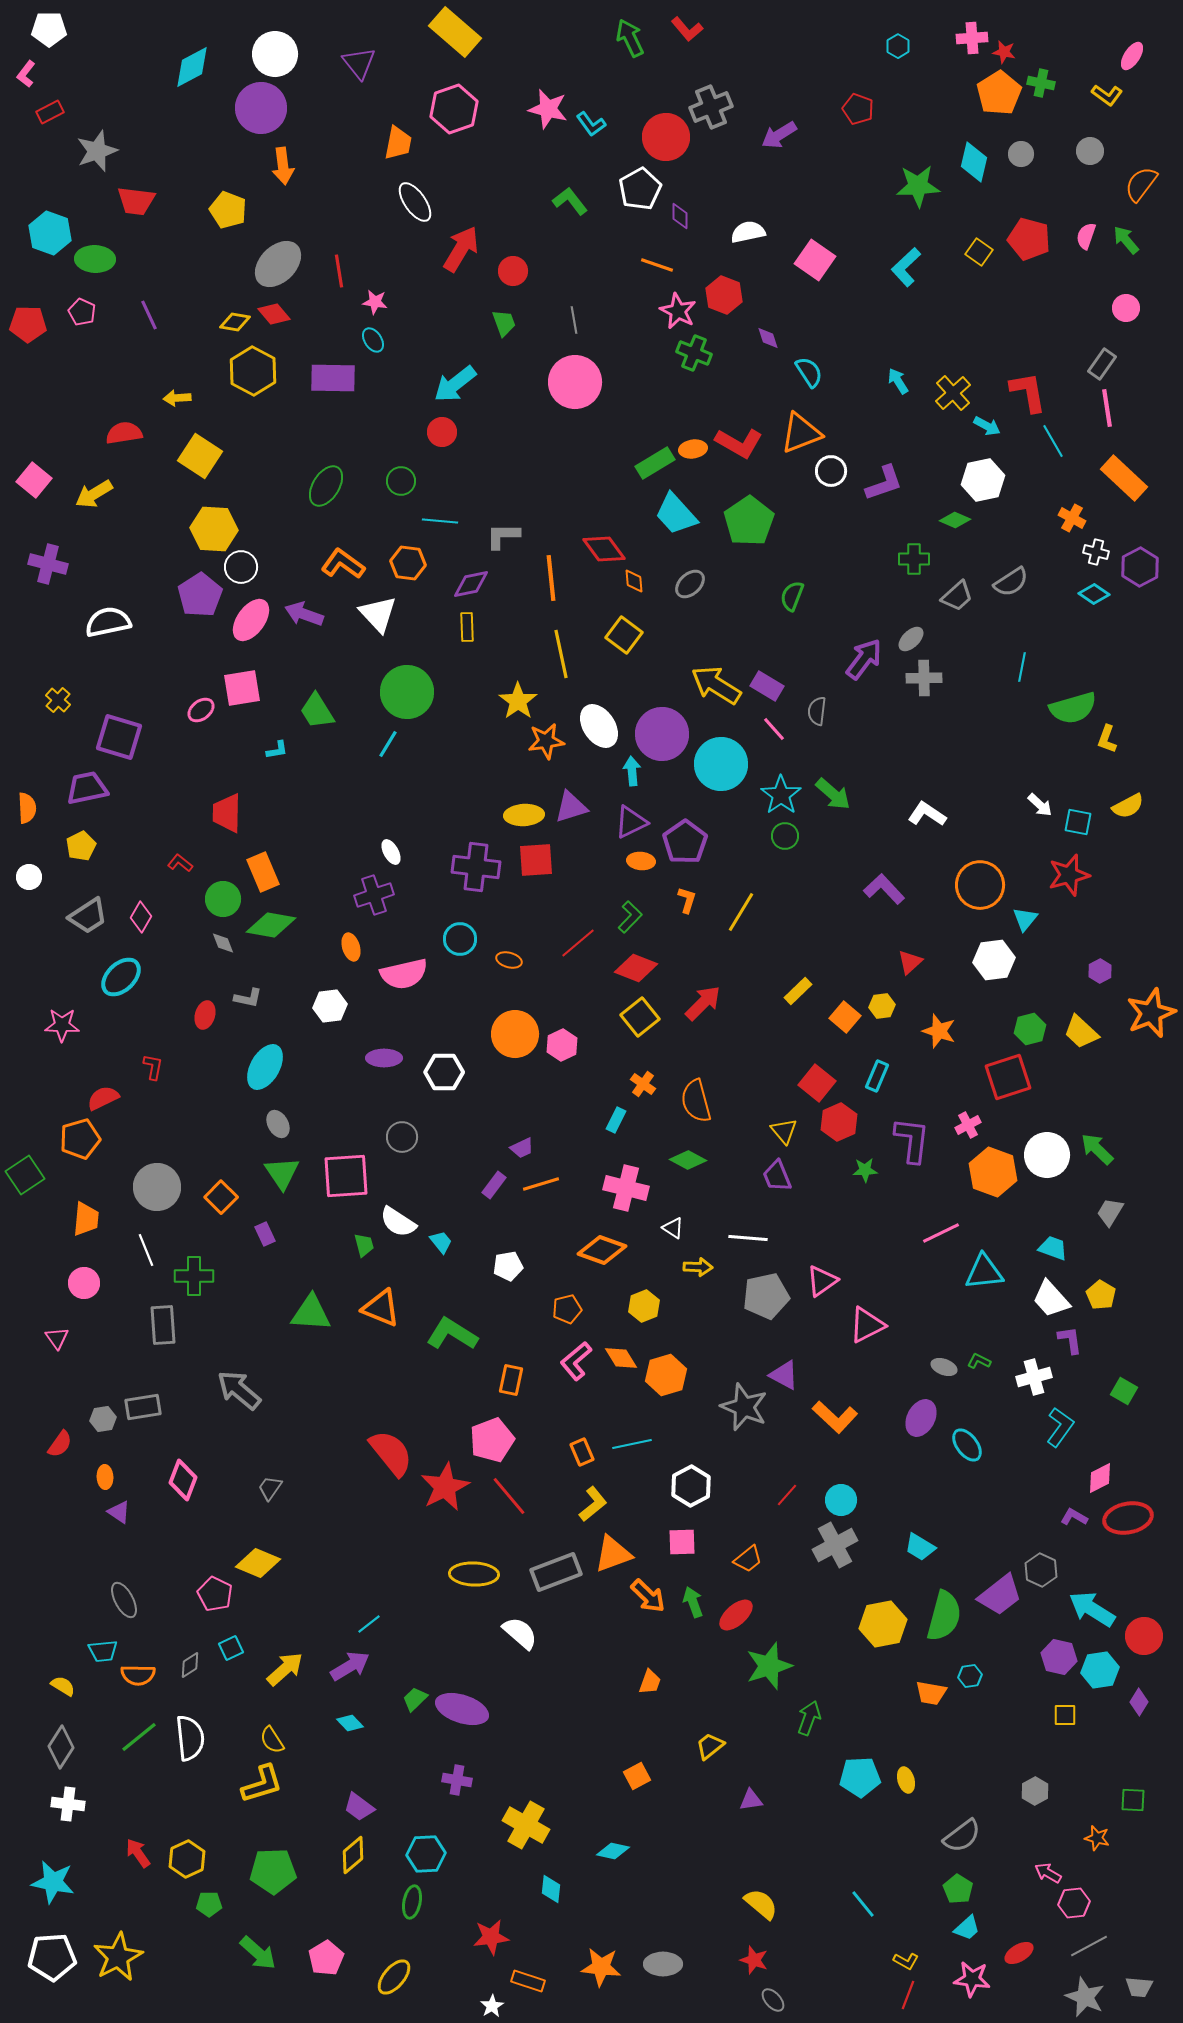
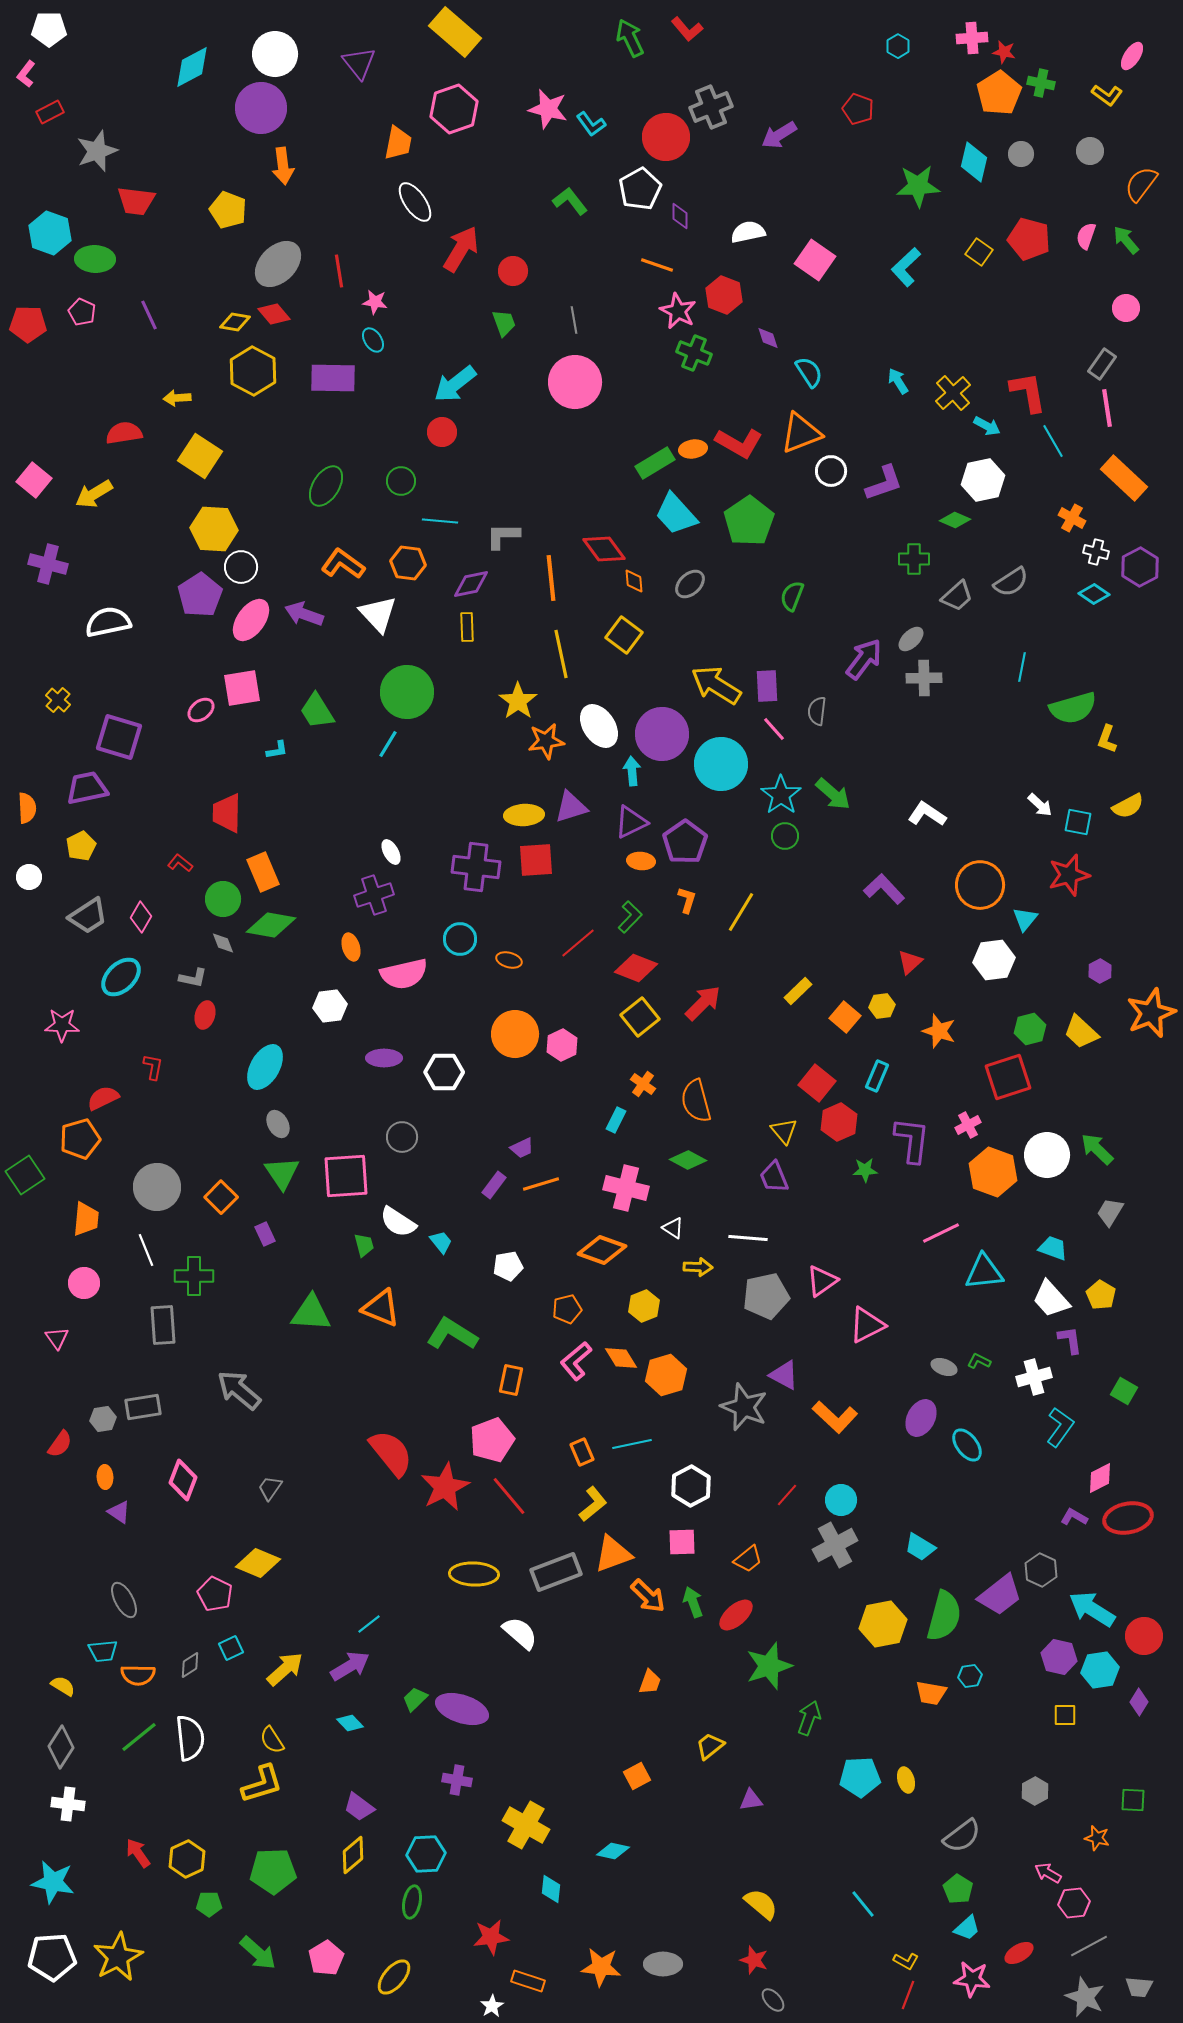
purple rectangle at (767, 686): rotated 56 degrees clockwise
gray L-shape at (248, 998): moved 55 px left, 20 px up
purple trapezoid at (777, 1176): moved 3 px left, 1 px down
